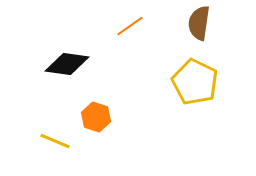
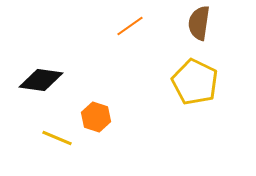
black diamond: moved 26 px left, 16 px down
yellow line: moved 2 px right, 3 px up
